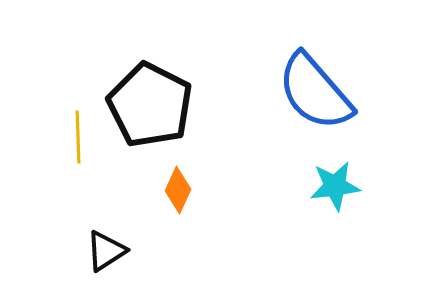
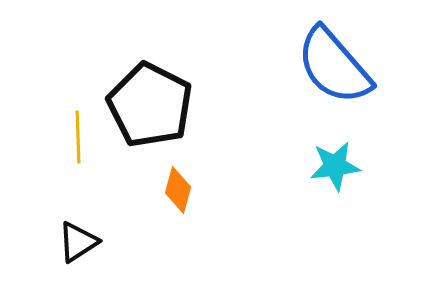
blue semicircle: moved 19 px right, 26 px up
cyan star: moved 20 px up
orange diamond: rotated 9 degrees counterclockwise
black triangle: moved 28 px left, 9 px up
